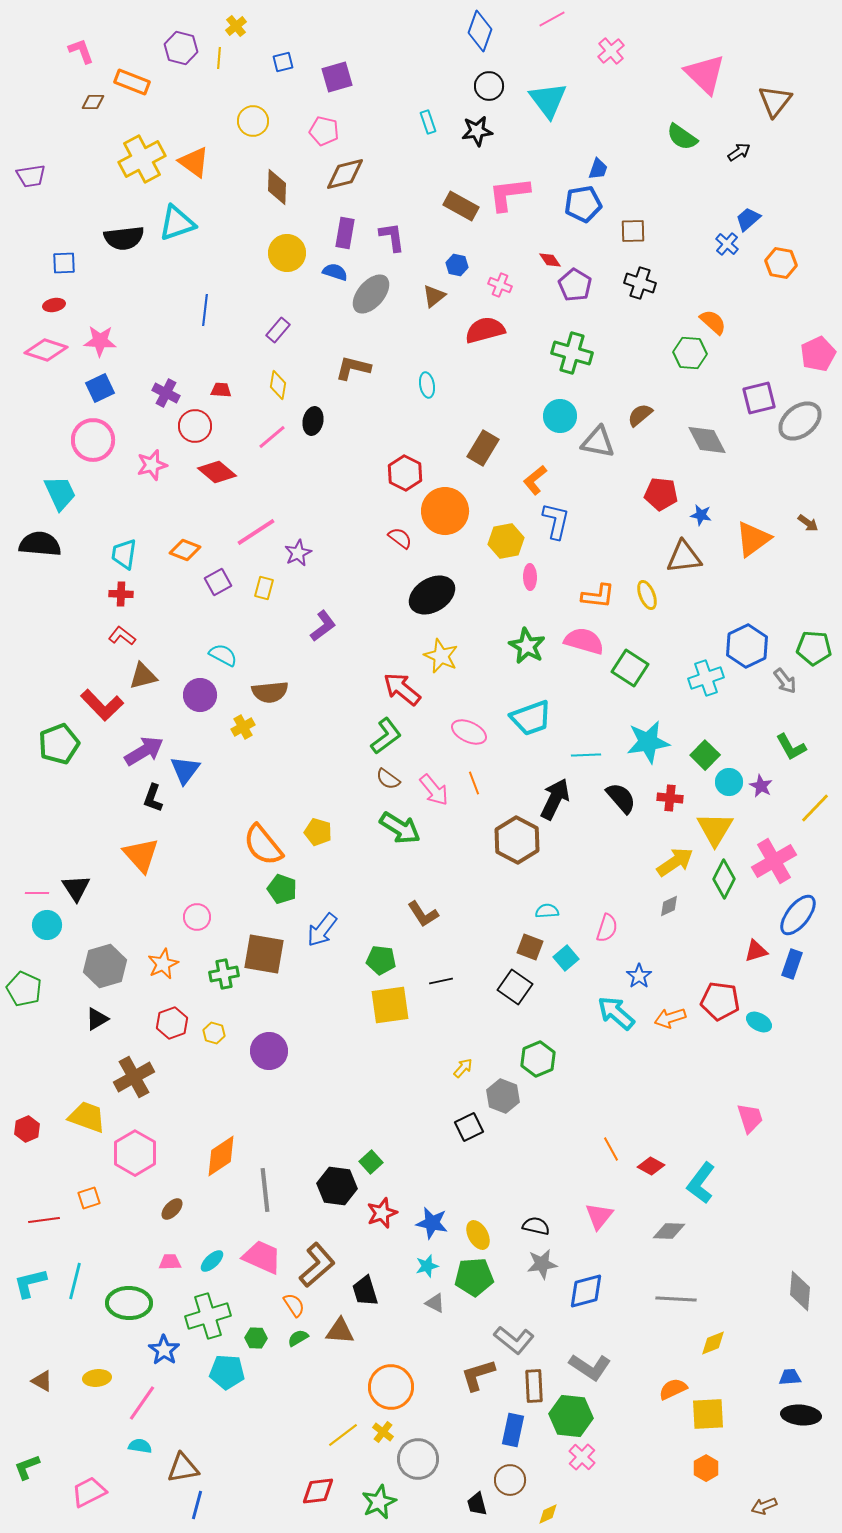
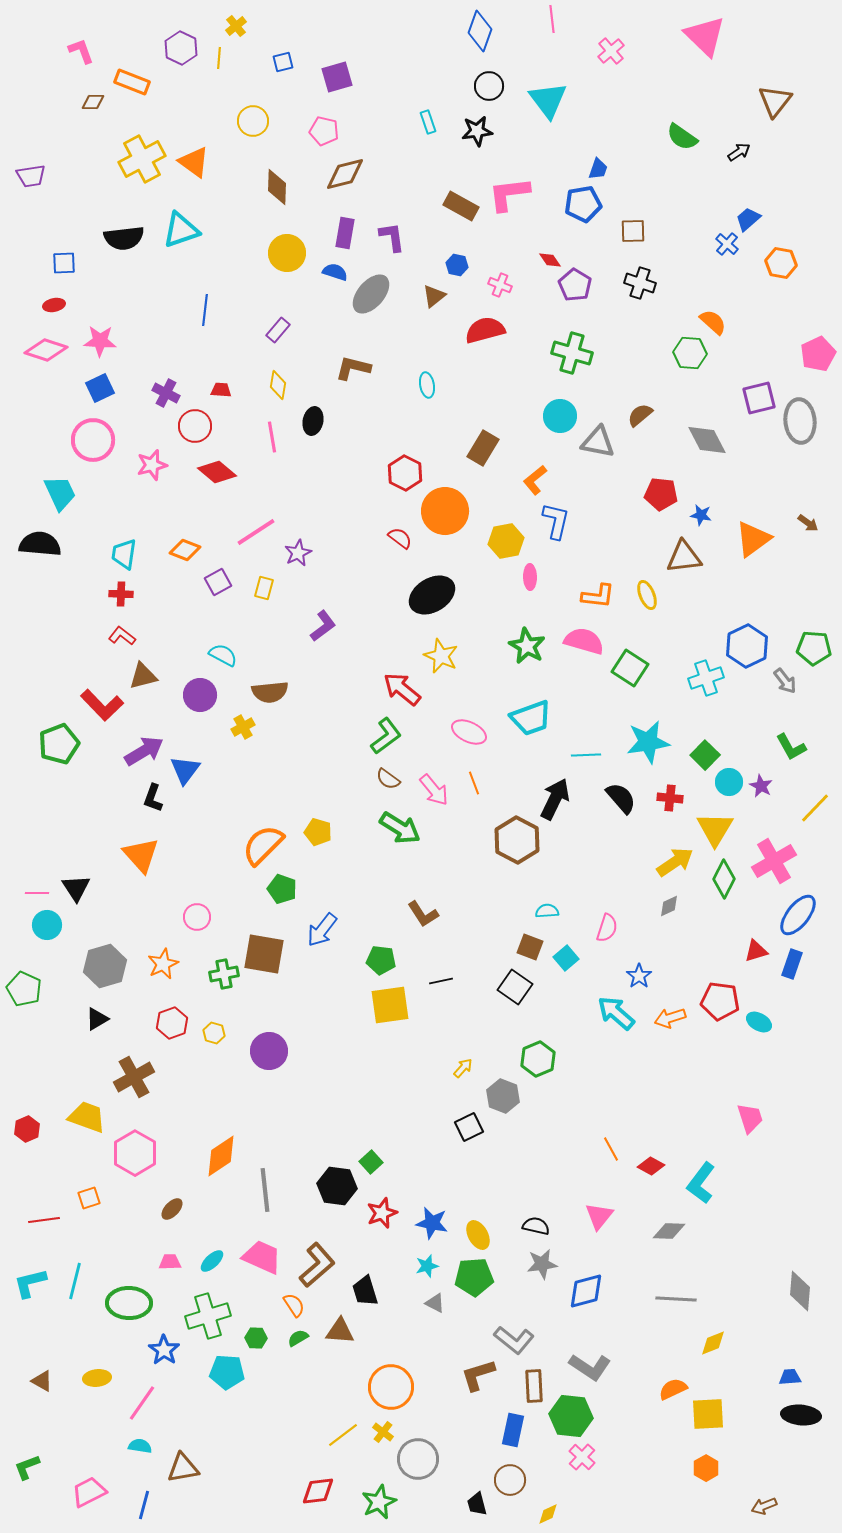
pink line at (552, 19): rotated 68 degrees counterclockwise
purple hexagon at (181, 48): rotated 12 degrees clockwise
pink triangle at (705, 74): moved 38 px up
cyan triangle at (177, 223): moved 4 px right, 7 px down
gray ellipse at (800, 421): rotated 57 degrees counterclockwise
pink line at (272, 437): rotated 60 degrees counterclockwise
orange semicircle at (263, 845): rotated 84 degrees clockwise
blue line at (197, 1505): moved 53 px left
